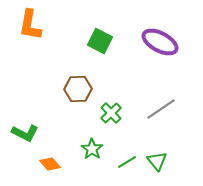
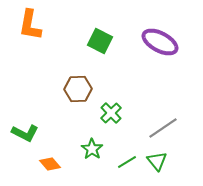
gray line: moved 2 px right, 19 px down
